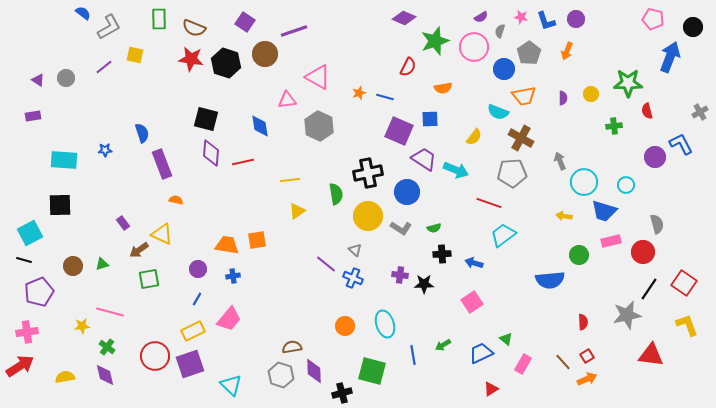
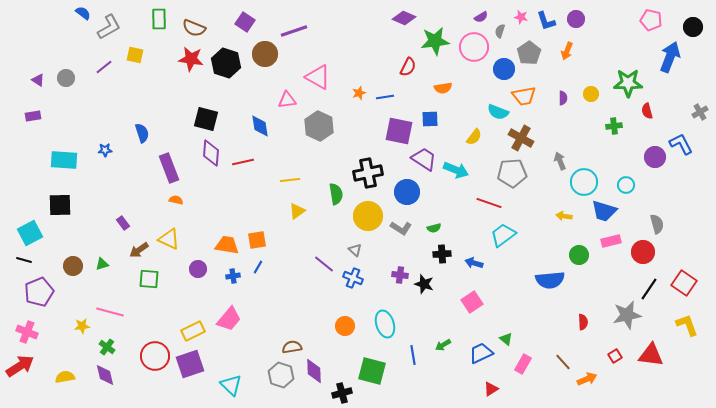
pink pentagon at (653, 19): moved 2 px left, 1 px down
green star at (435, 41): rotated 12 degrees clockwise
blue line at (385, 97): rotated 24 degrees counterclockwise
purple square at (399, 131): rotated 12 degrees counterclockwise
purple rectangle at (162, 164): moved 7 px right, 4 px down
yellow triangle at (162, 234): moved 7 px right, 5 px down
purple line at (326, 264): moved 2 px left
green square at (149, 279): rotated 15 degrees clockwise
black star at (424, 284): rotated 18 degrees clockwise
blue line at (197, 299): moved 61 px right, 32 px up
pink cross at (27, 332): rotated 30 degrees clockwise
red square at (587, 356): moved 28 px right
